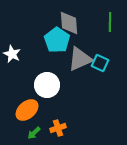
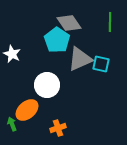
gray diamond: rotated 30 degrees counterclockwise
cyan square: moved 1 px right, 1 px down; rotated 12 degrees counterclockwise
green arrow: moved 22 px left, 9 px up; rotated 112 degrees clockwise
